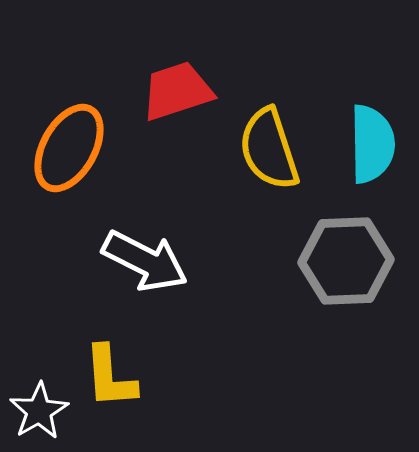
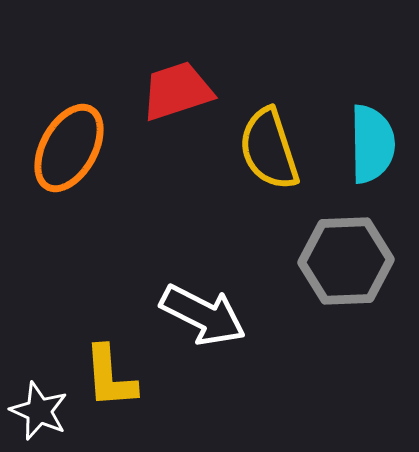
white arrow: moved 58 px right, 54 px down
white star: rotated 18 degrees counterclockwise
